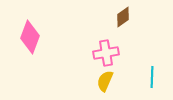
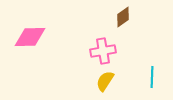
pink diamond: rotated 68 degrees clockwise
pink cross: moved 3 px left, 2 px up
yellow semicircle: rotated 10 degrees clockwise
